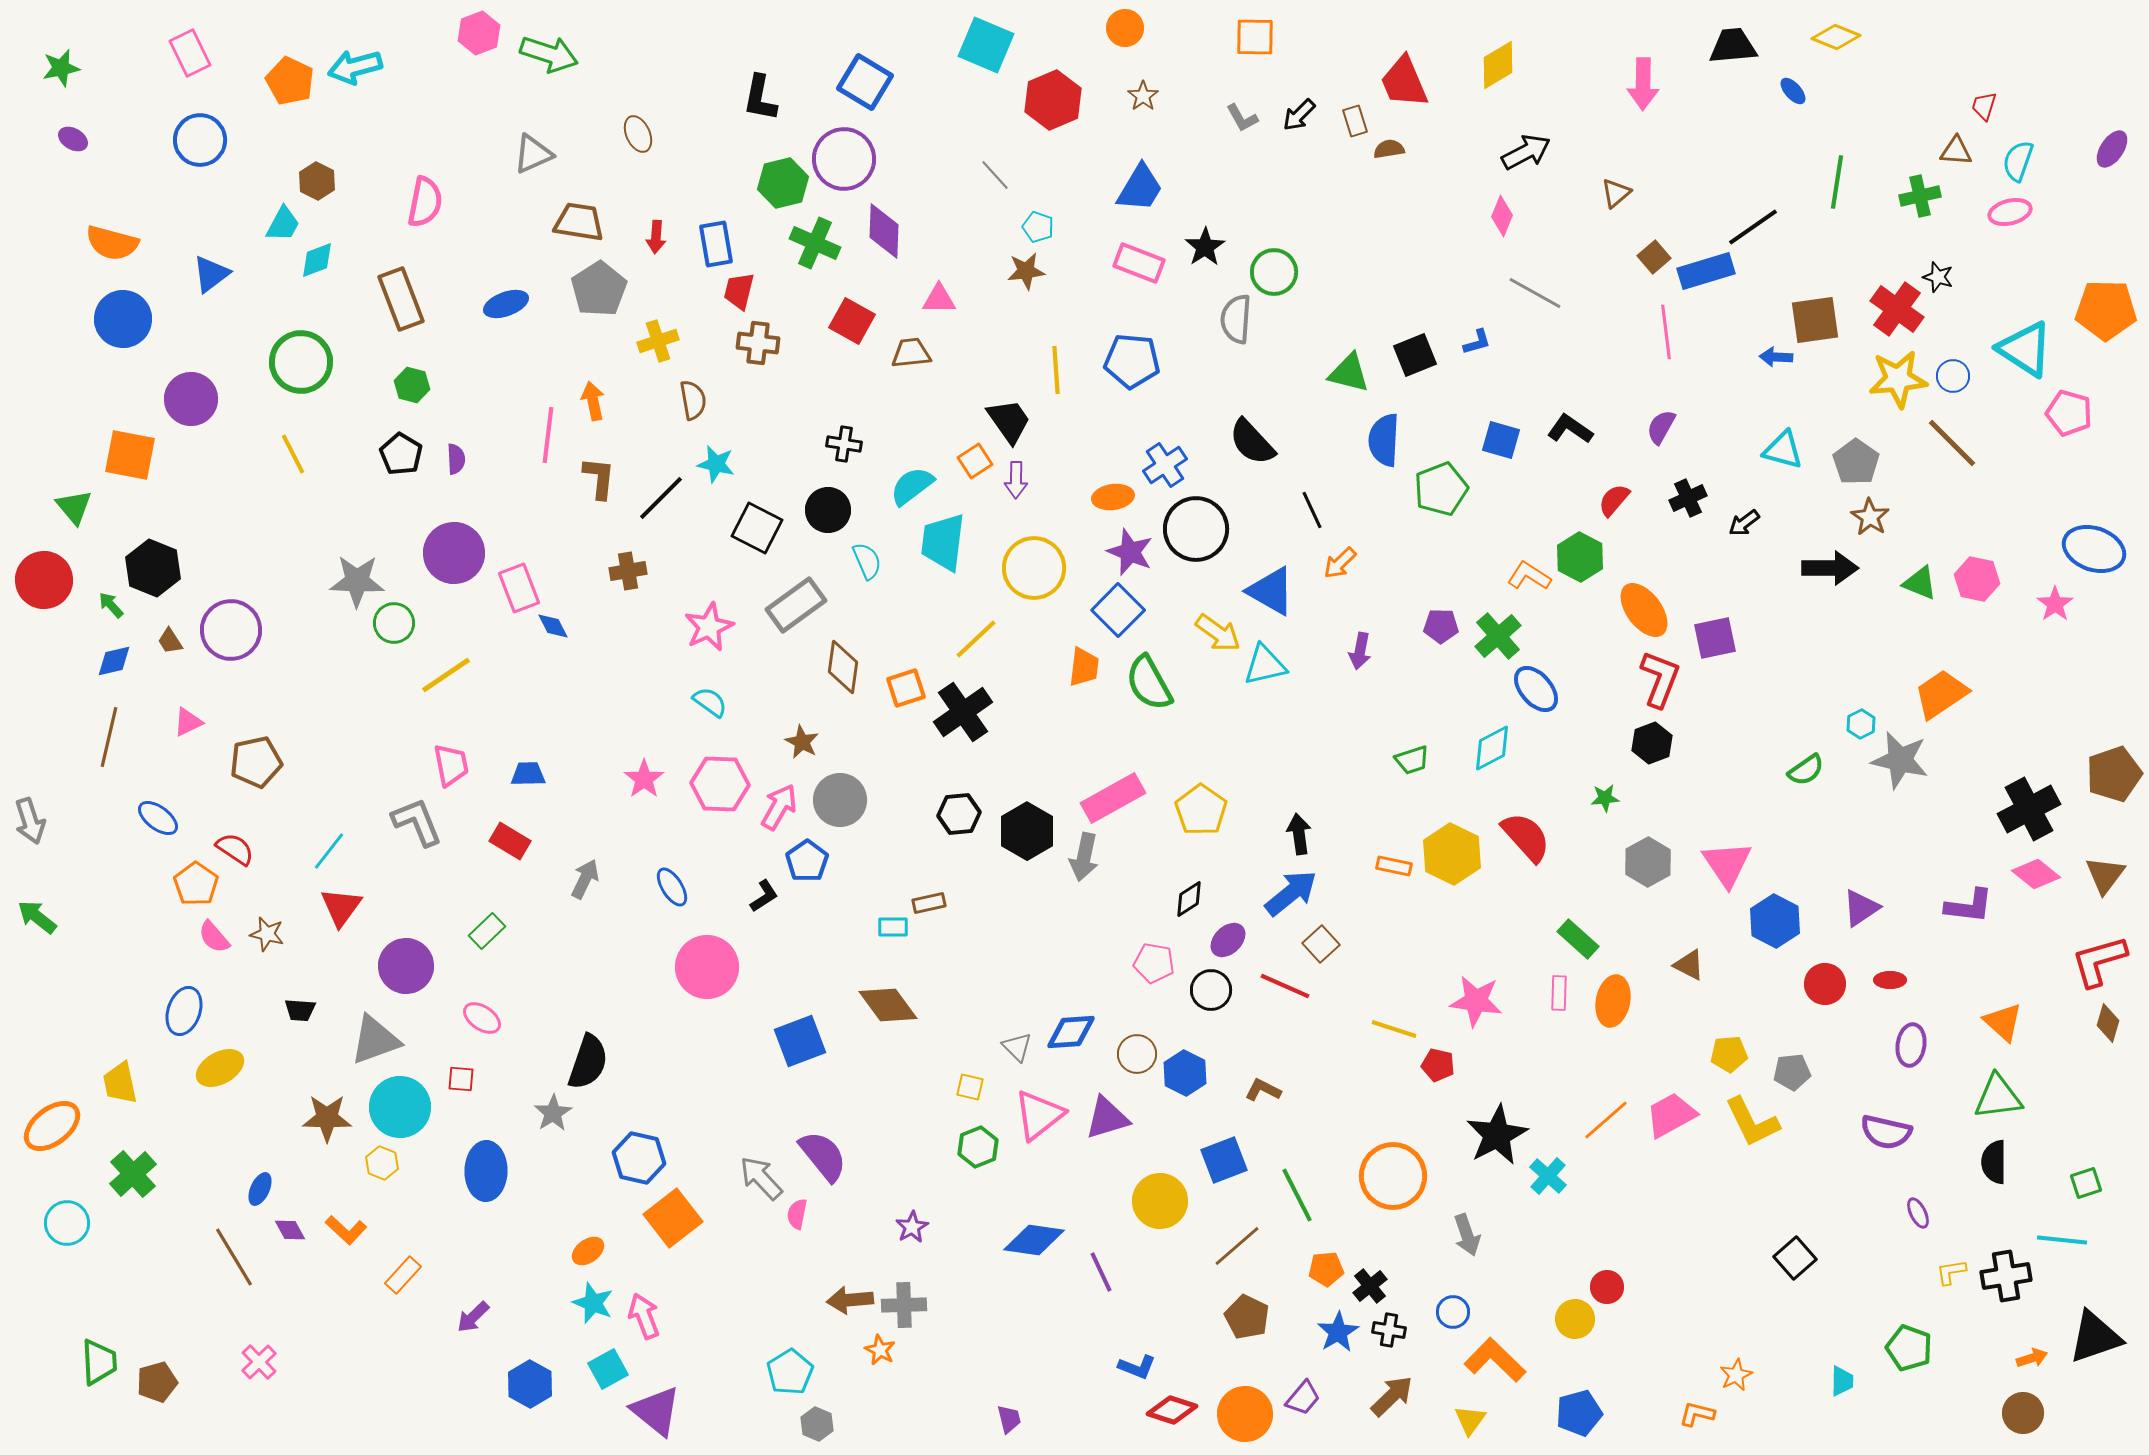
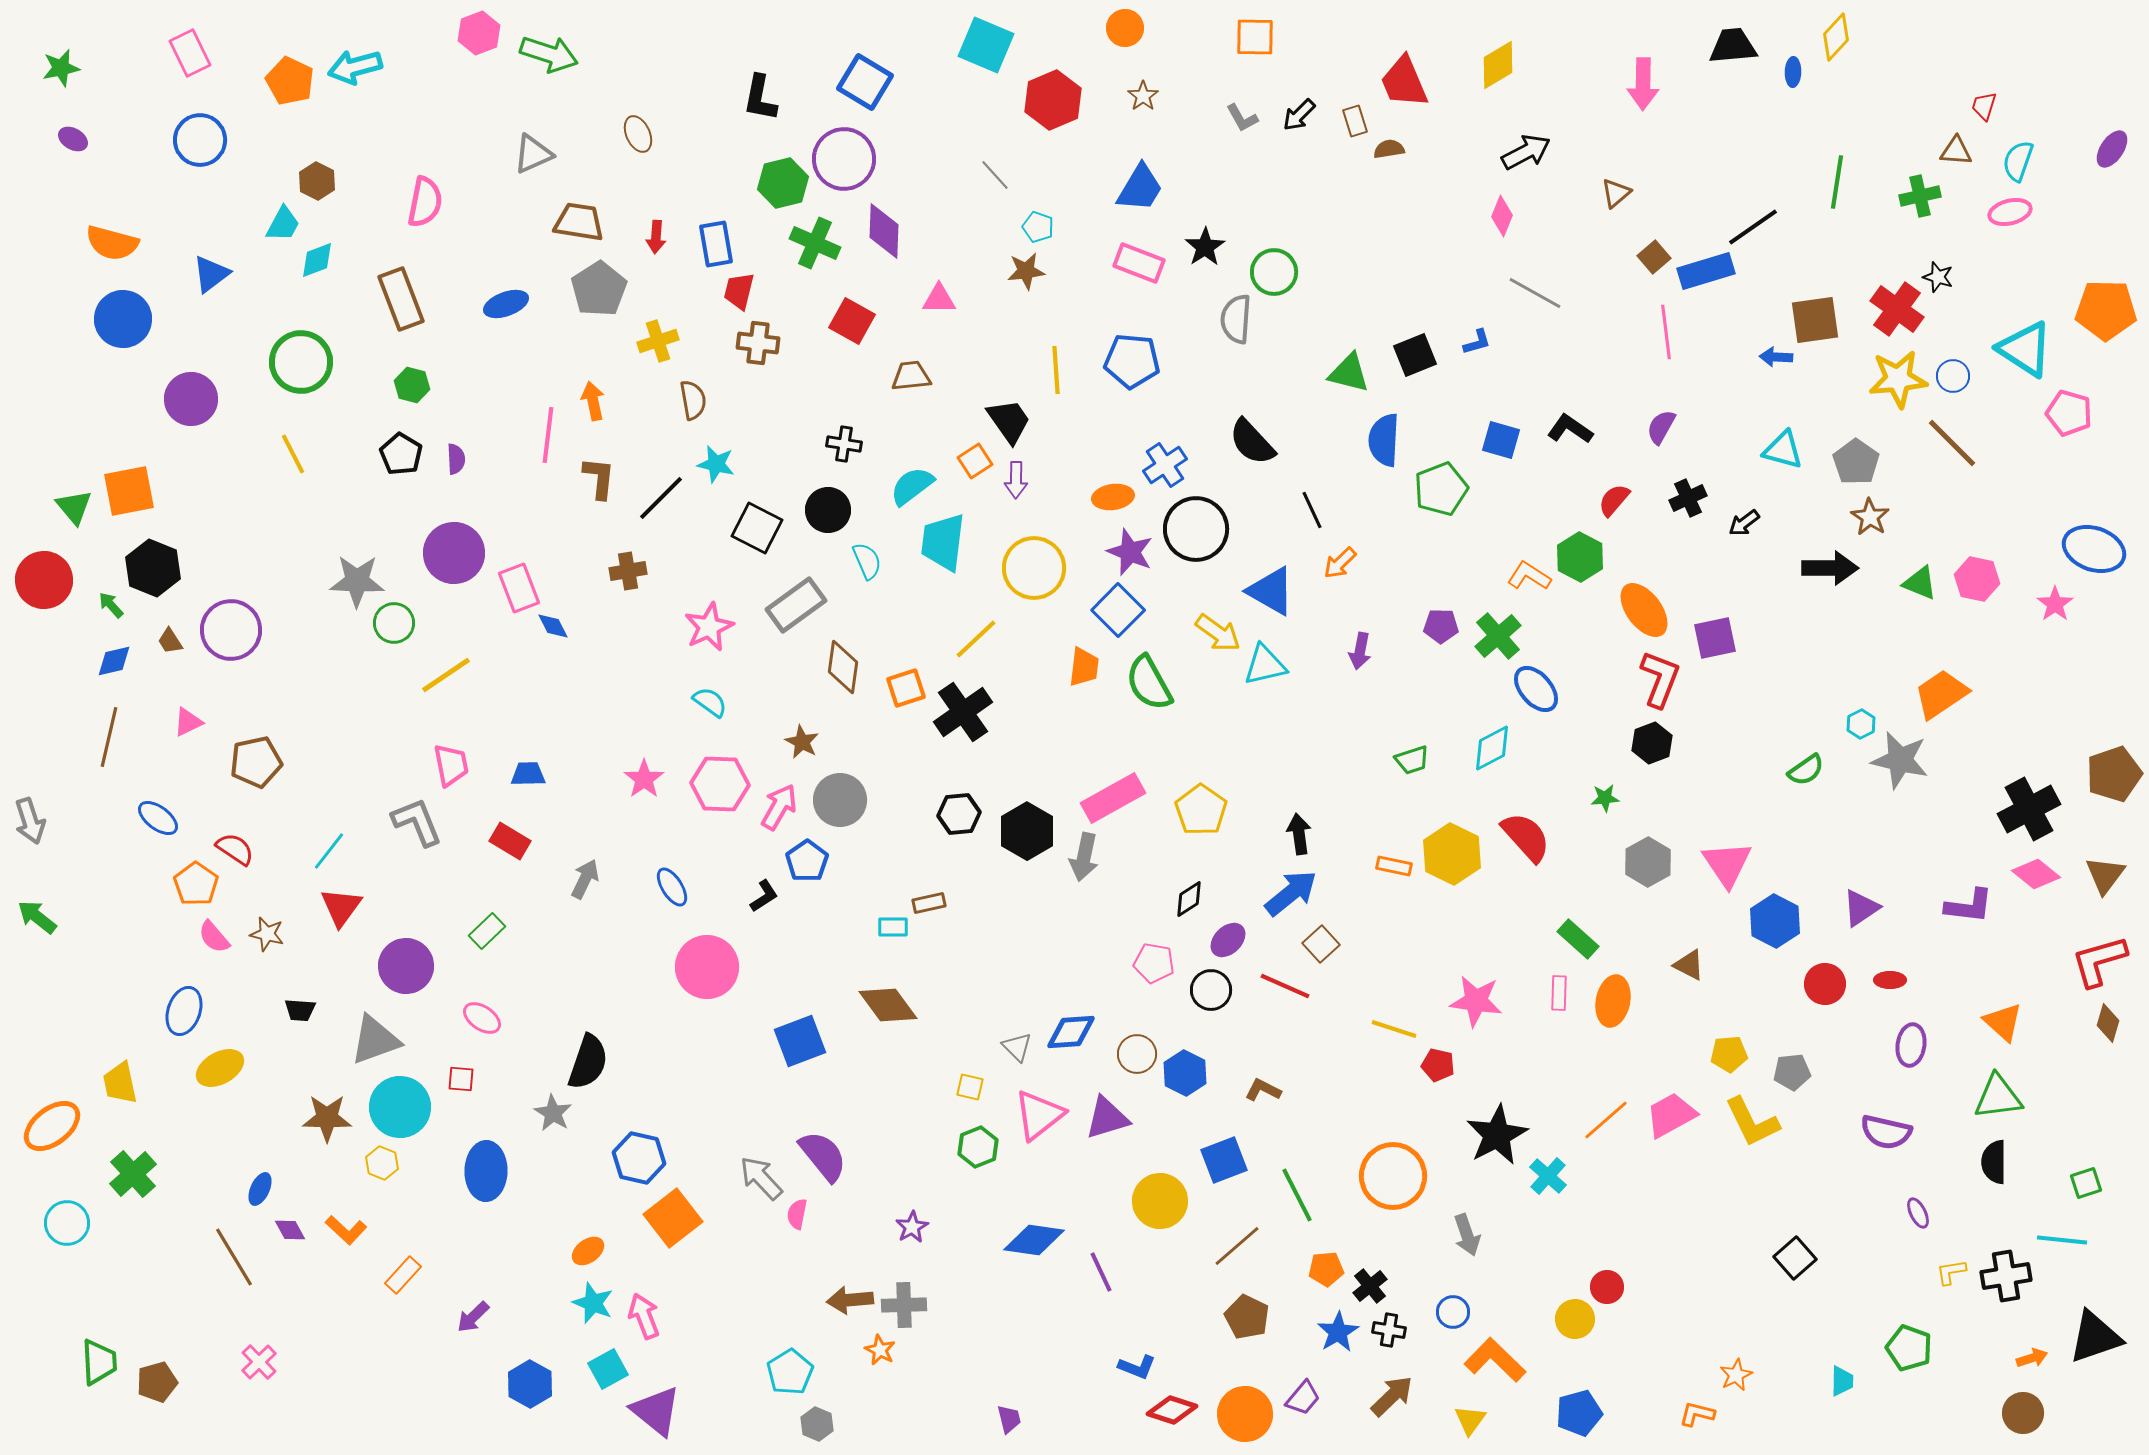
yellow diamond at (1836, 37): rotated 69 degrees counterclockwise
blue ellipse at (1793, 91): moved 19 px up; rotated 44 degrees clockwise
brown trapezoid at (911, 353): moved 23 px down
orange square at (130, 455): moved 1 px left, 36 px down; rotated 22 degrees counterclockwise
gray star at (553, 1113): rotated 9 degrees counterclockwise
